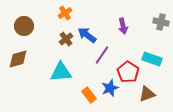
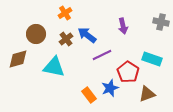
brown circle: moved 12 px right, 8 px down
purple line: rotated 30 degrees clockwise
cyan triangle: moved 7 px left, 5 px up; rotated 15 degrees clockwise
